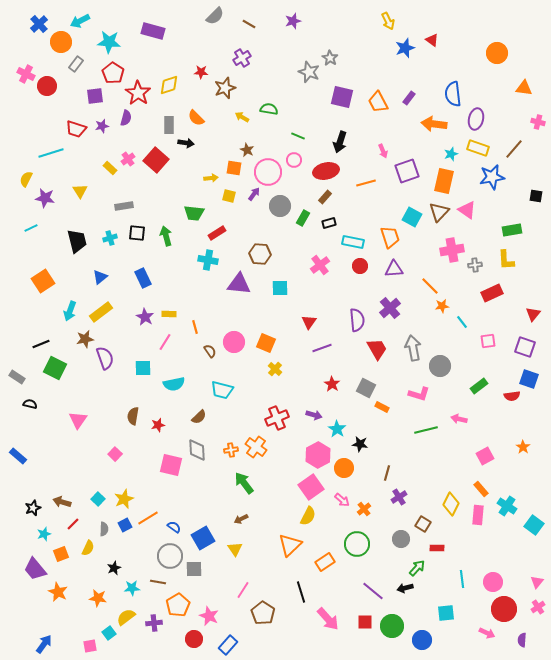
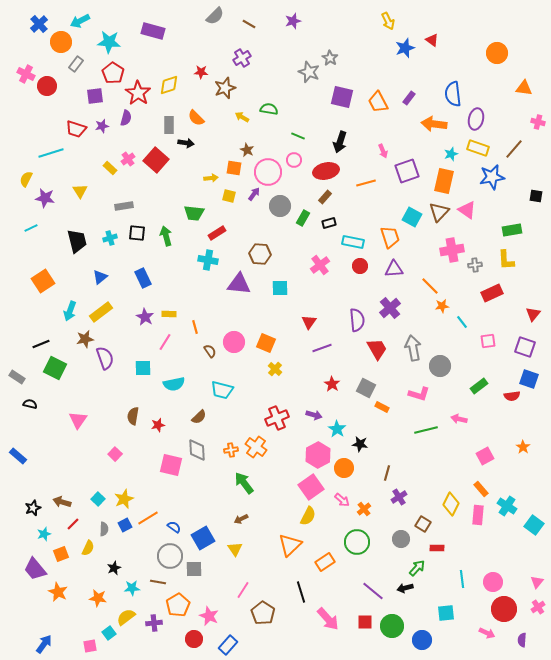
green circle at (357, 544): moved 2 px up
